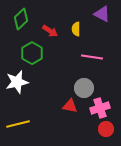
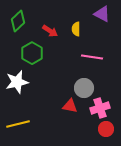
green diamond: moved 3 px left, 2 px down
